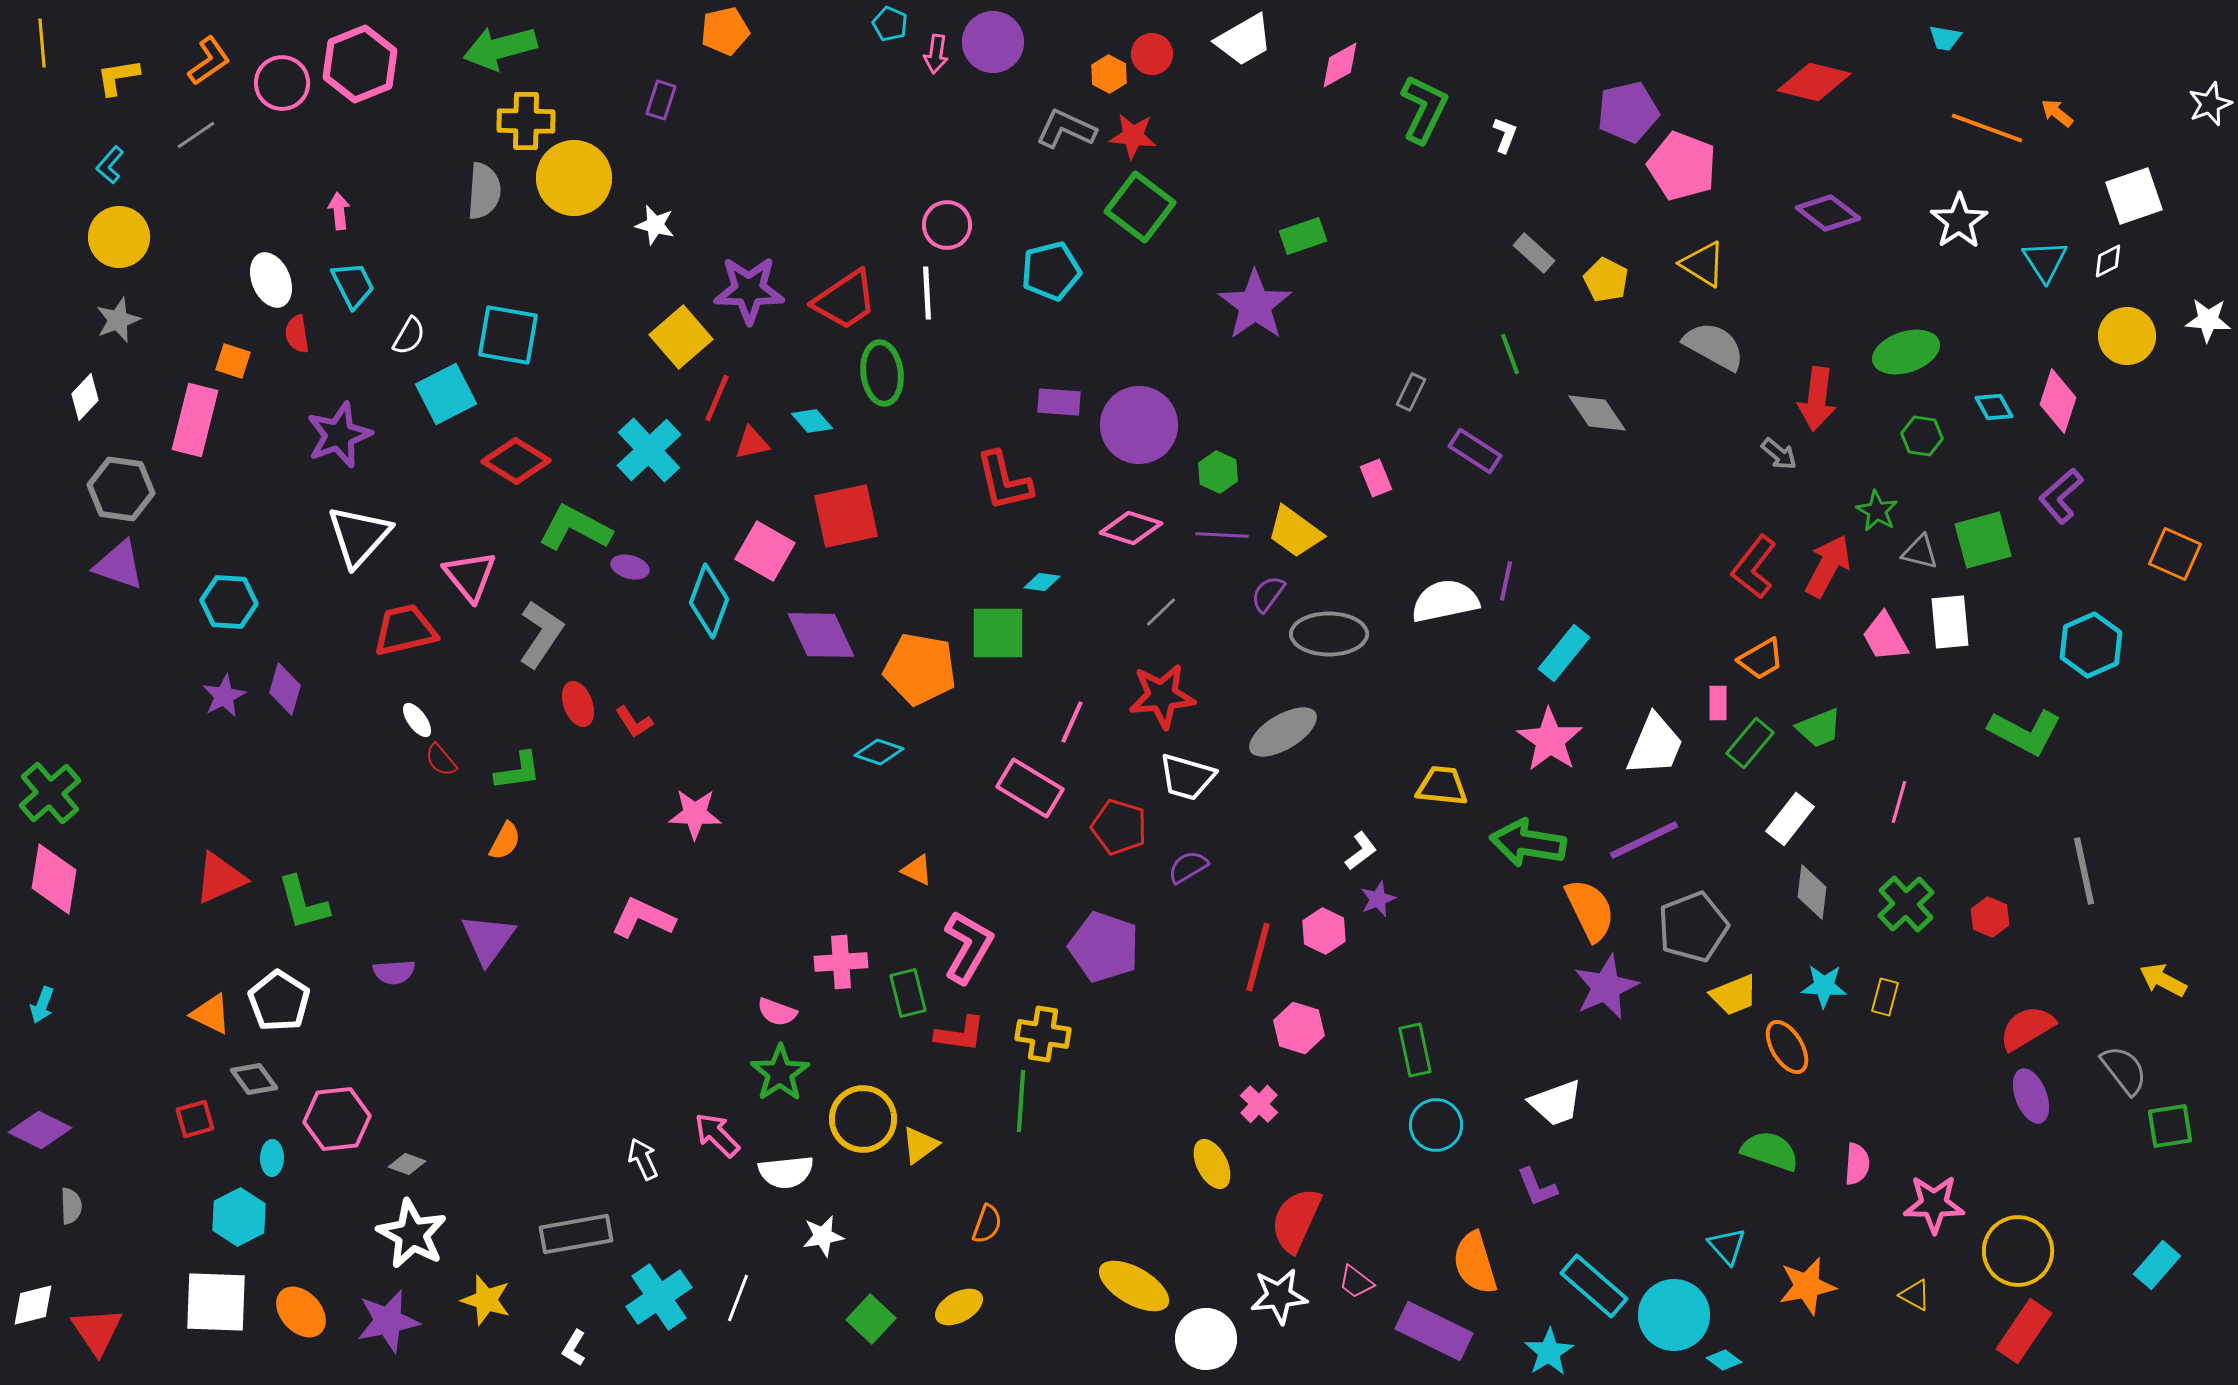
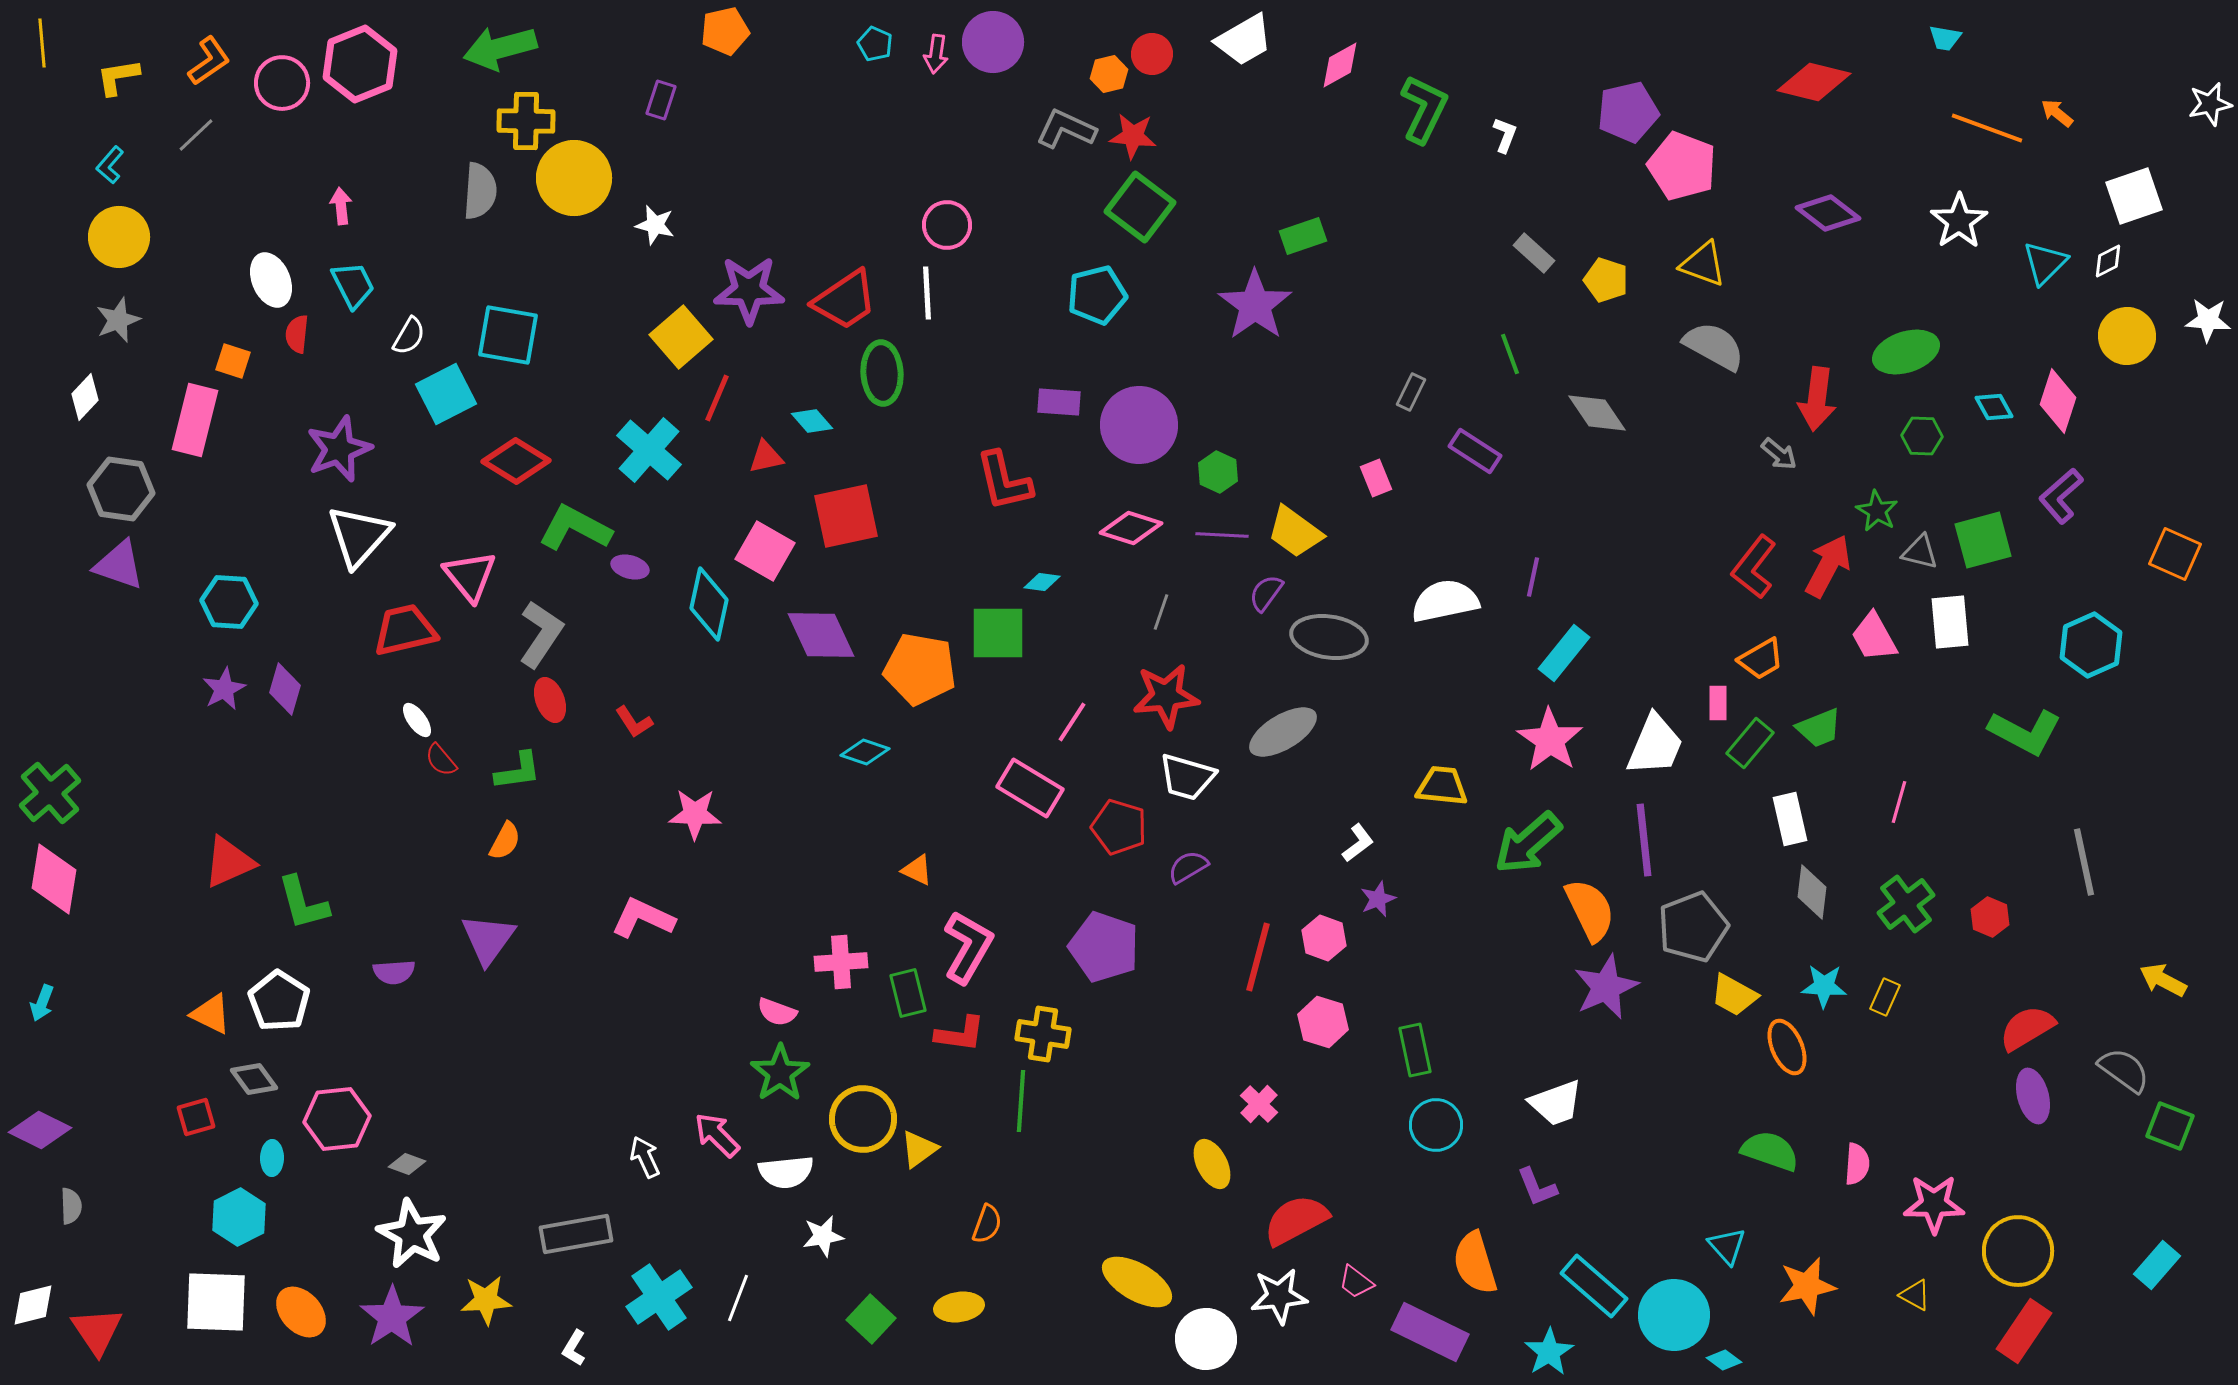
cyan pentagon at (890, 24): moved 15 px left, 20 px down
orange hexagon at (1109, 74): rotated 18 degrees clockwise
white star at (2210, 104): rotated 9 degrees clockwise
gray line at (196, 135): rotated 9 degrees counterclockwise
gray semicircle at (484, 191): moved 4 px left
pink arrow at (339, 211): moved 2 px right, 5 px up
cyan triangle at (2045, 261): moved 2 px down; rotated 18 degrees clockwise
yellow triangle at (1703, 264): rotated 12 degrees counterclockwise
cyan pentagon at (1051, 271): moved 46 px right, 24 px down
yellow pentagon at (1606, 280): rotated 9 degrees counterclockwise
red semicircle at (297, 334): rotated 15 degrees clockwise
green ellipse at (882, 373): rotated 4 degrees clockwise
purple star at (339, 435): moved 14 px down
green hexagon at (1922, 436): rotated 6 degrees counterclockwise
red triangle at (752, 443): moved 14 px right, 14 px down
cyan cross at (649, 450): rotated 6 degrees counterclockwise
purple line at (1506, 581): moved 27 px right, 4 px up
purple semicircle at (1268, 594): moved 2 px left, 1 px up
cyan diamond at (709, 601): moved 3 px down; rotated 8 degrees counterclockwise
gray line at (1161, 612): rotated 27 degrees counterclockwise
gray ellipse at (1329, 634): moved 3 px down; rotated 8 degrees clockwise
pink trapezoid at (1885, 637): moved 11 px left
purple star at (224, 696): moved 7 px up
red star at (1162, 696): moved 4 px right
red ellipse at (578, 704): moved 28 px left, 4 px up
pink line at (1072, 722): rotated 9 degrees clockwise
cyan diamond at (879, 752): moved 14 px left
white rectangle at (1790, 819): rotated 51 degrees counterclockwise
purple line at (1644, 840): rotated 70 degrees counterclockwise
green arrow at (1528, 843): rotated 50 degrees counterclockwise
white L-shape at (1361, 851): moved 3 px left, 8 px up
gray line at (2084, 871): moved 9 px up
red triangle at (220, 878): moved 9 px right, 16 px up
green cross at (1906, 904): rotated 6 degrees clockwise
pink hexagon at (1324, 931): moved 7 px down; rotated 6 degrees counterclockwise
yellow trapezoid at (1734, 995): rotated 51 degrees clockwise
yellow rectangle at (1885, 997): rotated 9 degrees clockwise
cyan arrow at (42, 1005): moved 2 px up
pink hexagon at (1299, 1028): moved 24 px right, 6 px up
orange ellipse at (1787, 1047): rotated 8 degrees clockwise
gray semicircle at (2124, 1070): rotated 16 degrees counterclockwise
purple ellipse at (2031, 1096): moved 2 px right; rotated 6 degrees clockwise
red square at (195, 1119): moved 1 px right, 2 px up
green square at (2170, 1126): rotated 30 degrees clockwise
yellow triangle at (920, 1145): moved 1 px left, 4 px down
white arrow at (643, 1159): moved 2 px right, 2 px up
red semicircle at (1296, 1220): rotated 38 degrees clockwise
yellow ellipse at (1134, 1286): moved 3 px right, 4 px up
yellow star at (486, 1300): rotated 21 degrees counterclockwise
yellow ellipse at (959, 1307): rotated 21 degrees clockwise
purple star at (388, 1321): moved 4 px right, 4 px up; rotated 22 degrees counterclockwise
purple rectangle at (1434, 1331): moved 4 px left, 1 px down
